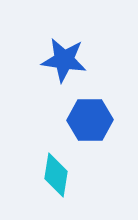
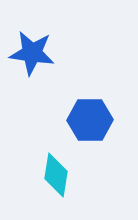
blue star: moved 32 px left, 7 px up
